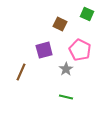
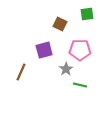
green square: rotated 32 degrees counterclockwise
pink pentagon: rotated 25 degrees counterclockwise
green line: moved 14 px right, 12 px up
